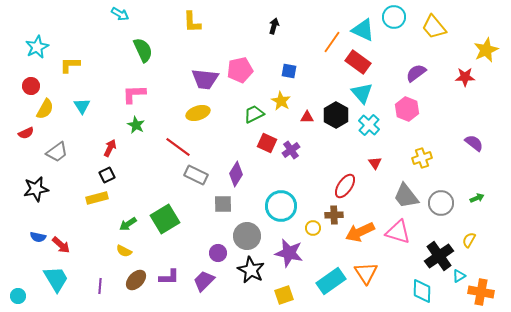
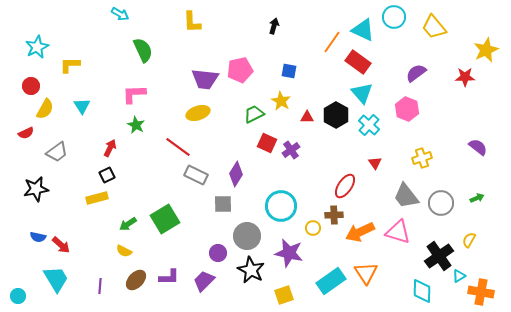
purple semicircle at (474, 143): moved 4 px right, 4 px down
